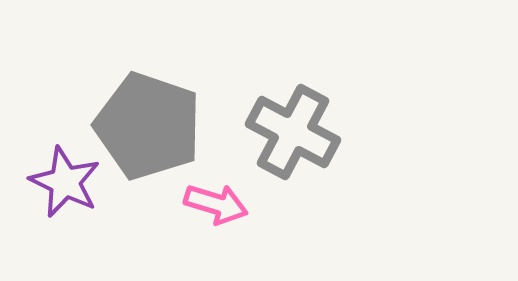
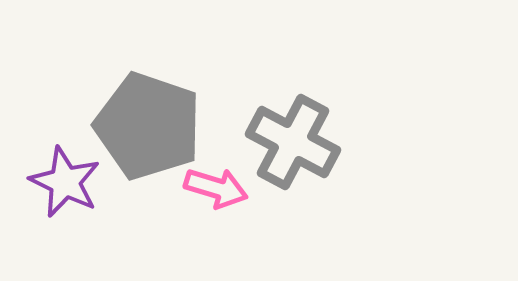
gray cross: moved 10 px down
pink arrow: moved 16 px up
